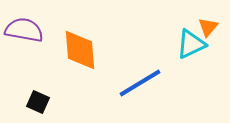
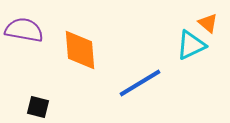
orange triangle: moved 4 px up; rotated 30 degrees counterclockwise
cyan triangle: moved 1 px down
black square: moved 5 px down; rotated 10 degrees counterclockwise
